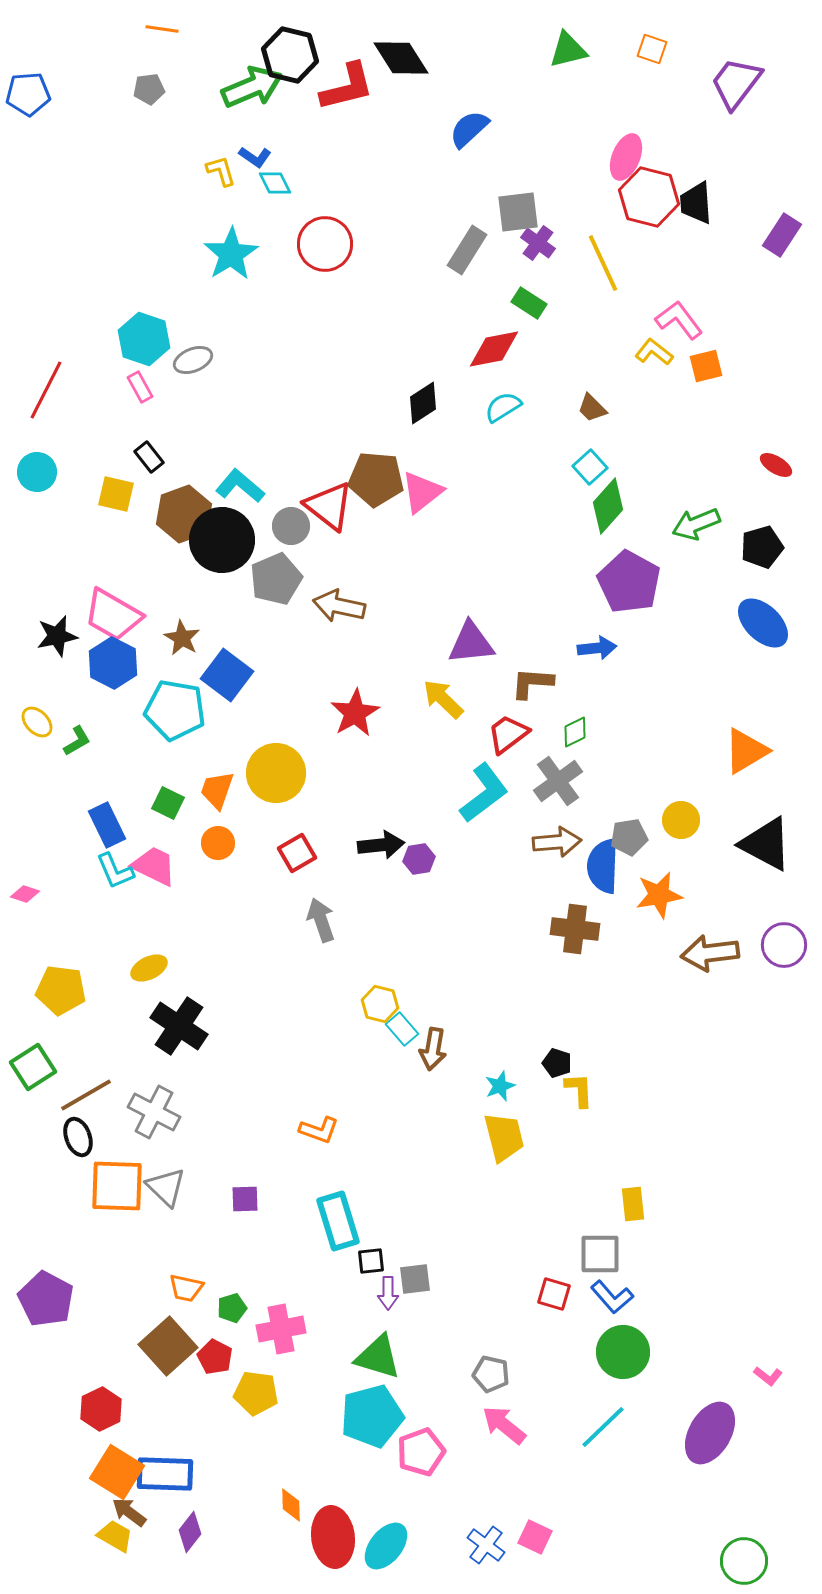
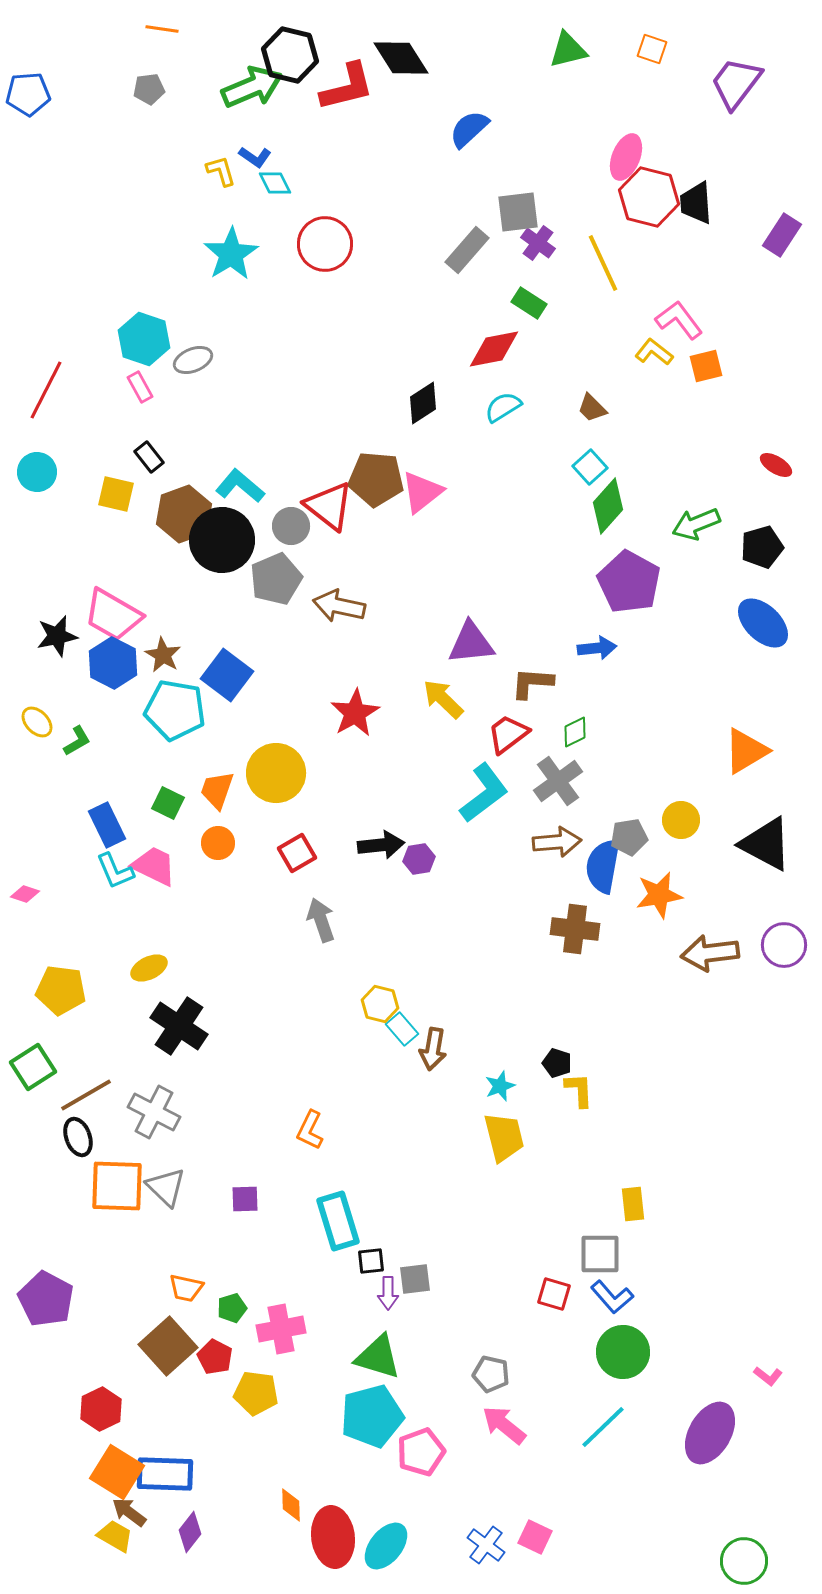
gray rectangle at (467, 250): rotated 9 degrees clockwise
brown star at (182, 638): moved 19 px left, 17 px down
blue semicircle at (603, 866): rotated 8 degrees clockwise
orange L-shape at (319, 1130): moved 9 px left; rotated 96 degrees clockwise
